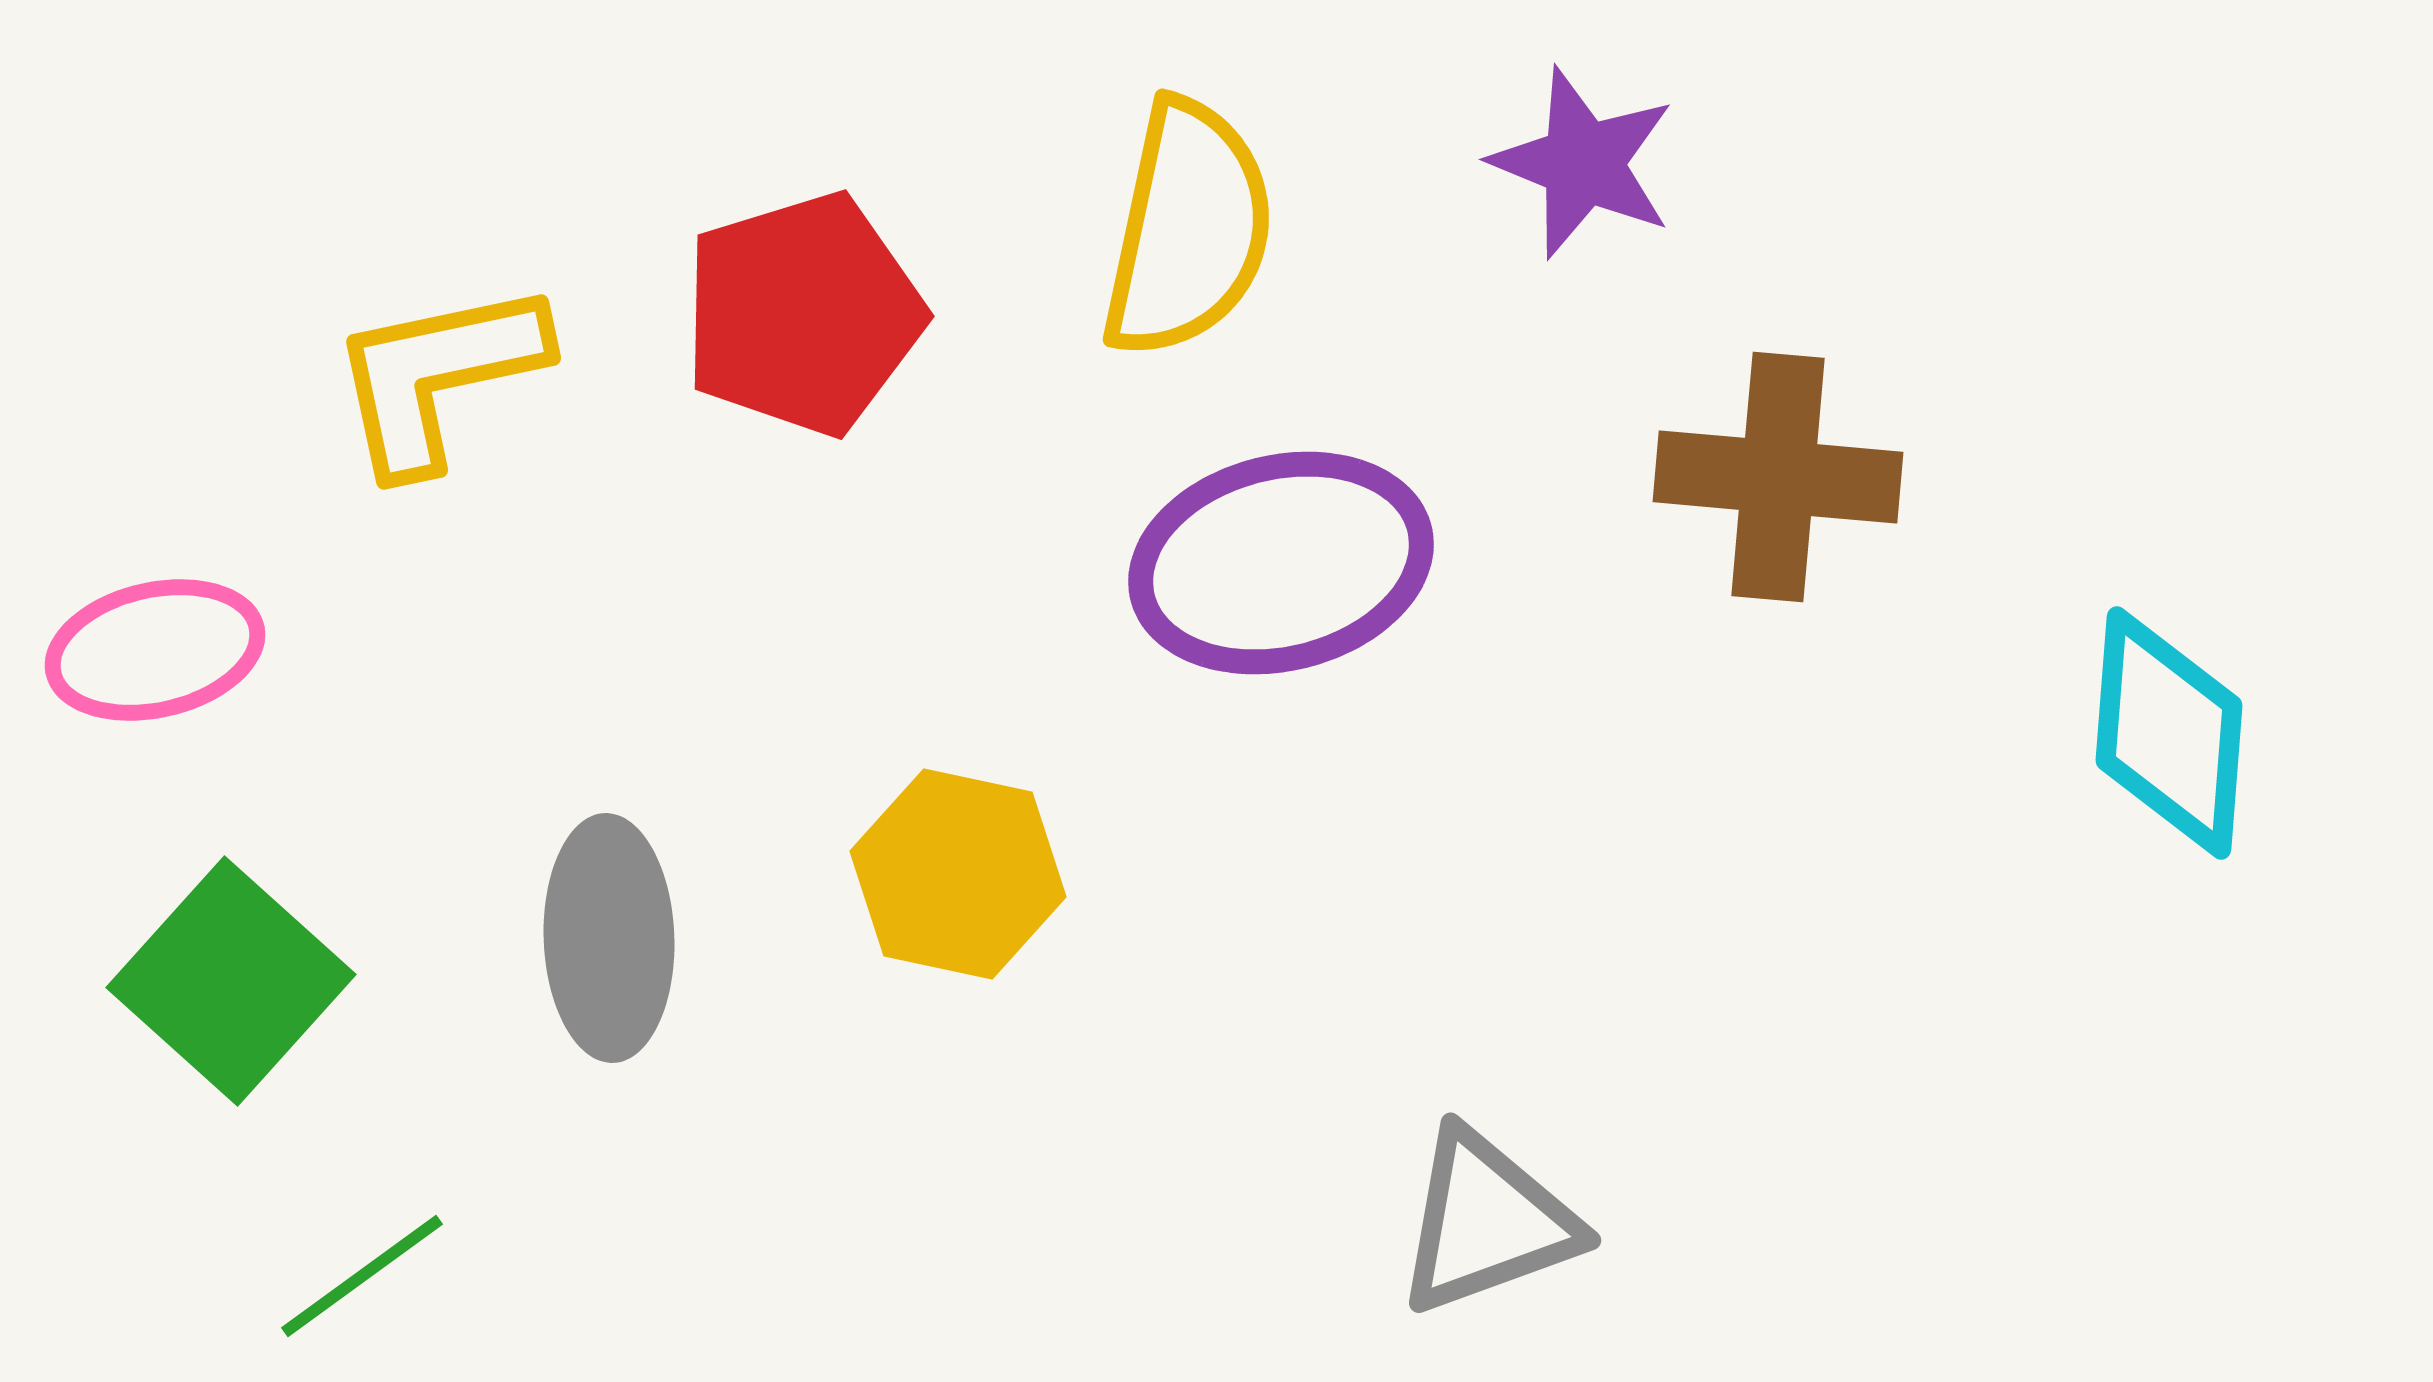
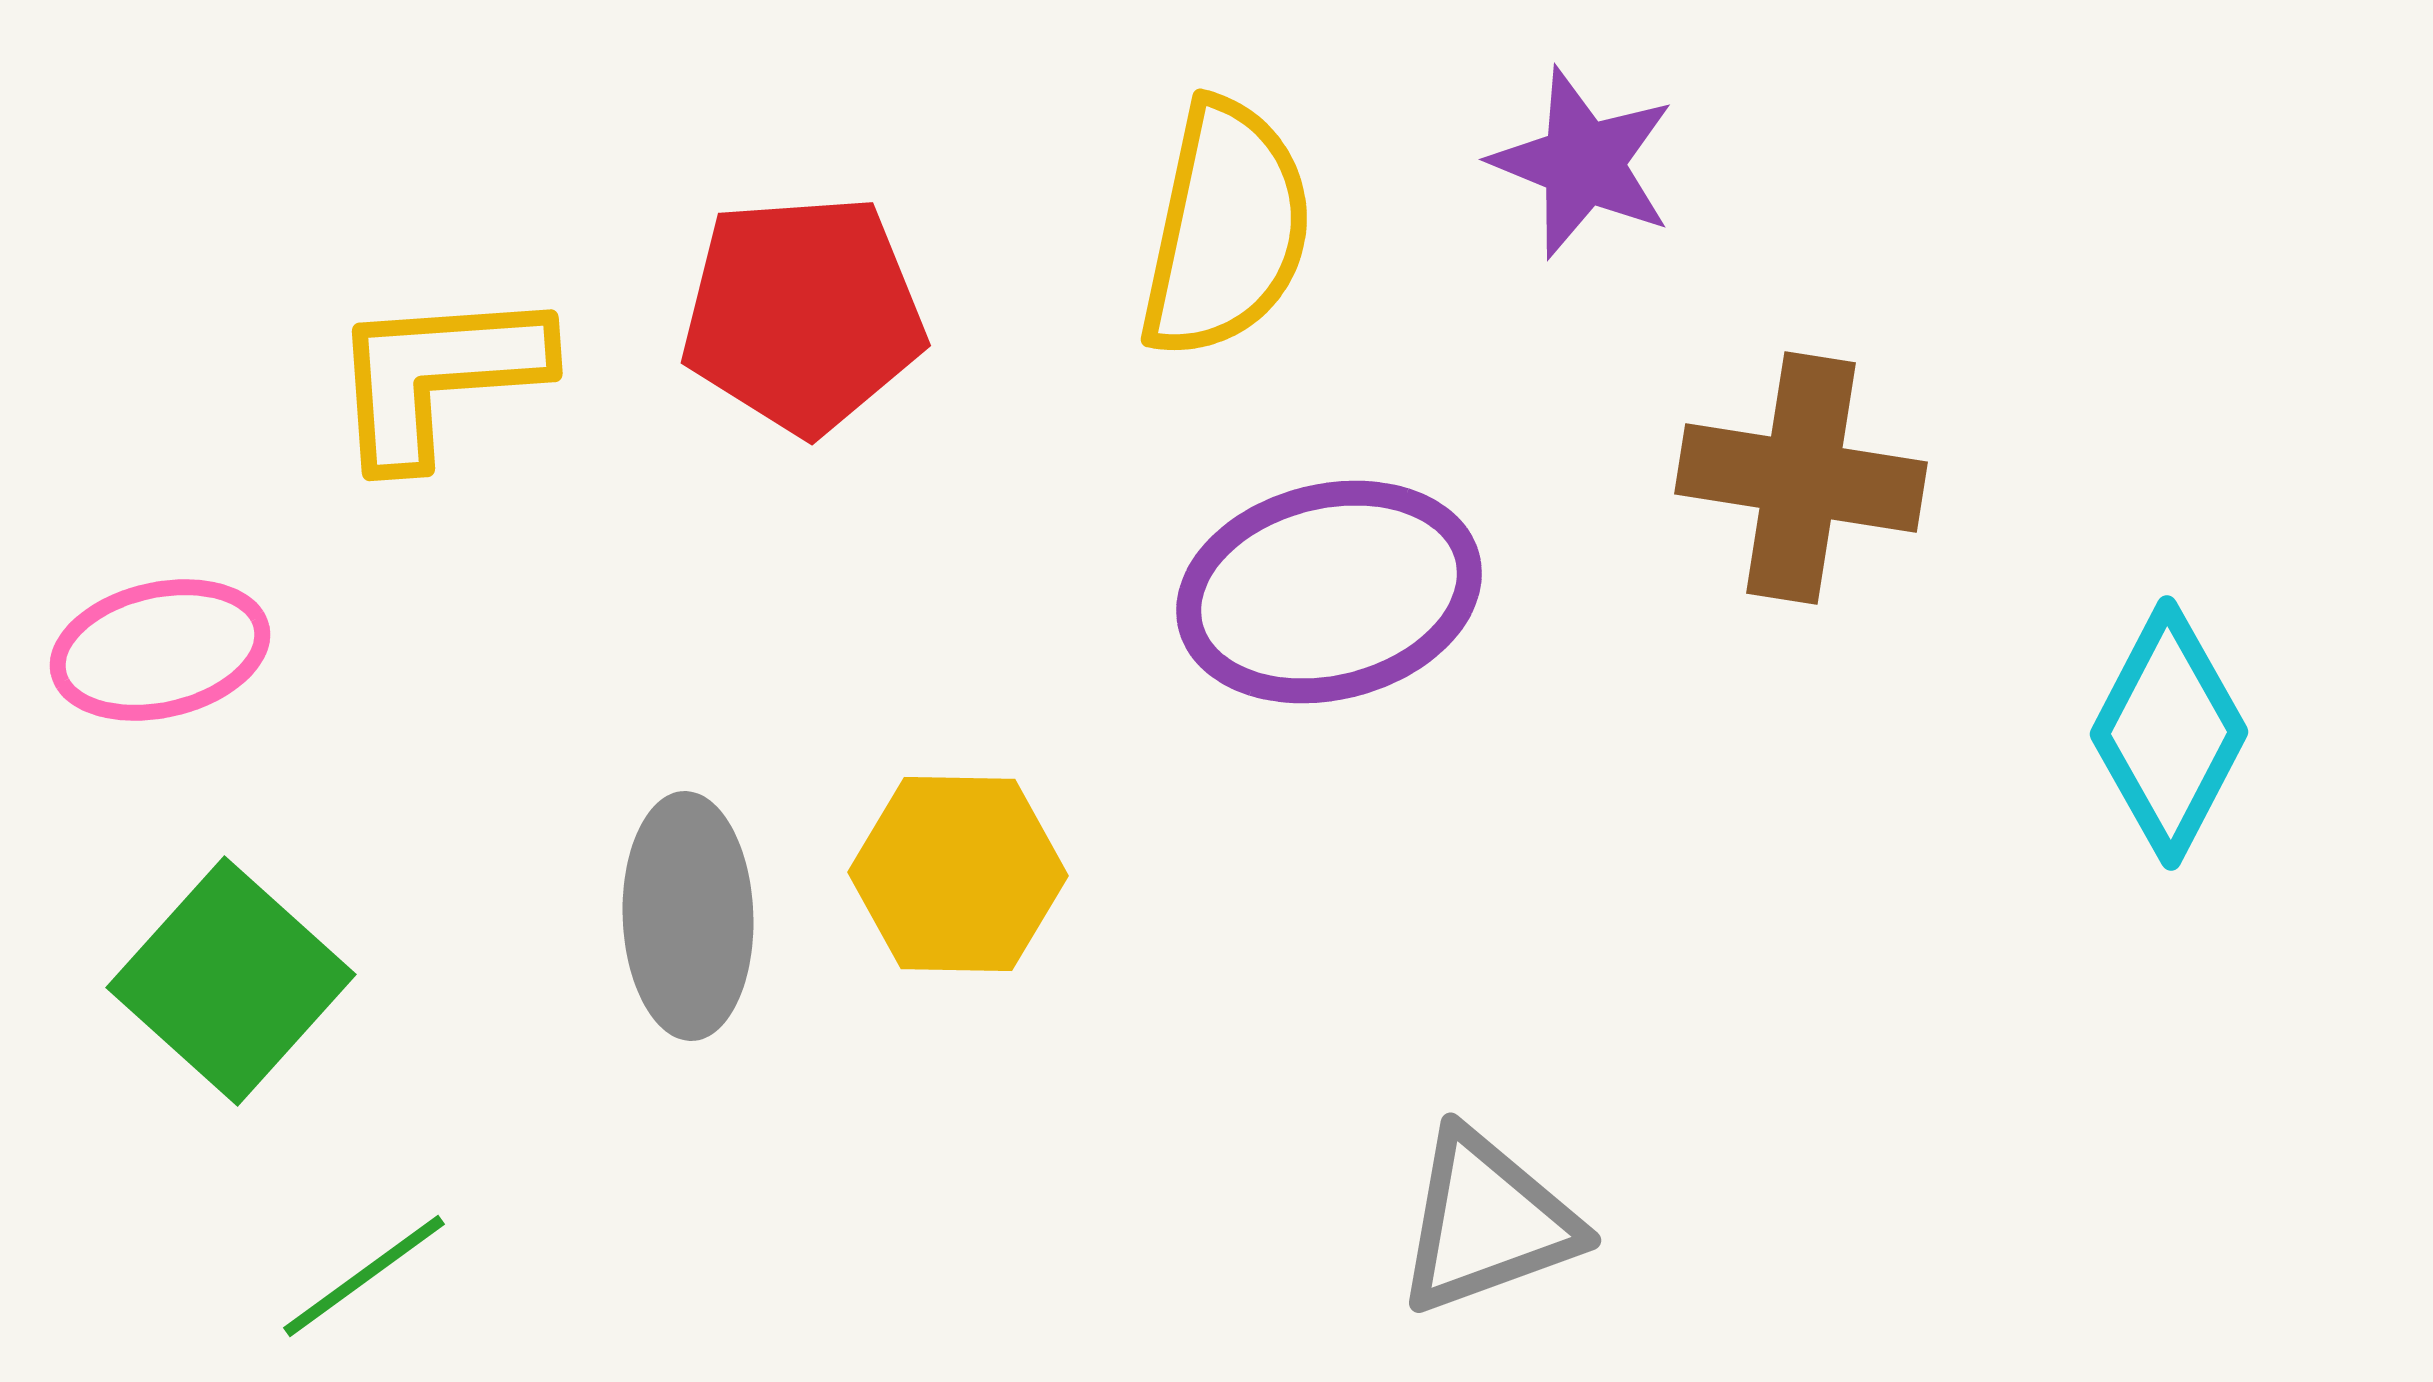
yellow semicircle: moved 38 px right
red pentagon: rotated 13 degrees clockwise
yellow L-shape: rotated 8 degrees clockwise
brown cross: moved 23 px right, 1 px down; rotated 4 degrees clockwise
purple ellipse: moved 48 px right, 29 px down
pink ellipse: moved 5 px right
cyan diamond: rotated 23 degrees clockwise
yellow hexagon: rotated 11 degrees counterclockwise
gray ellipse: moved 79 px right, 22 px up
green line: moved 2 px right
